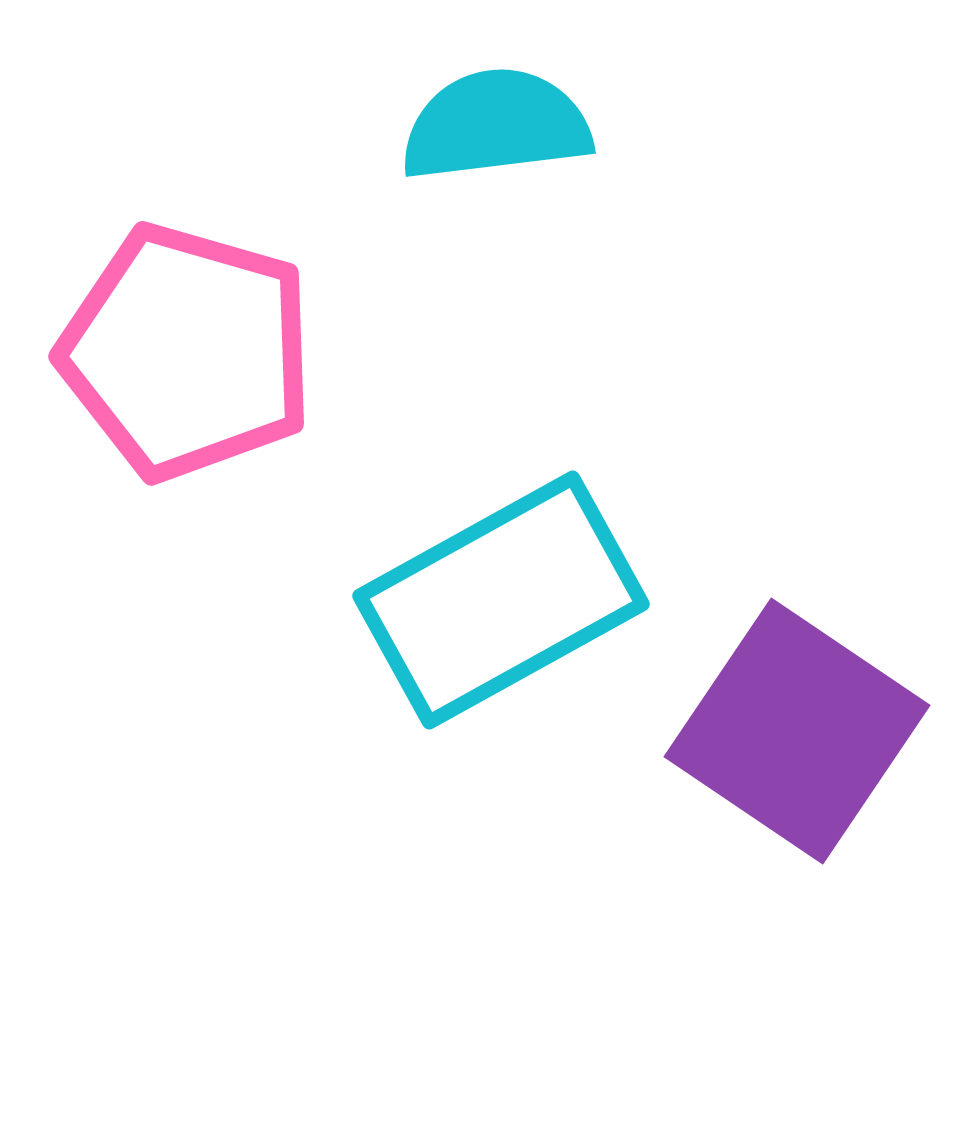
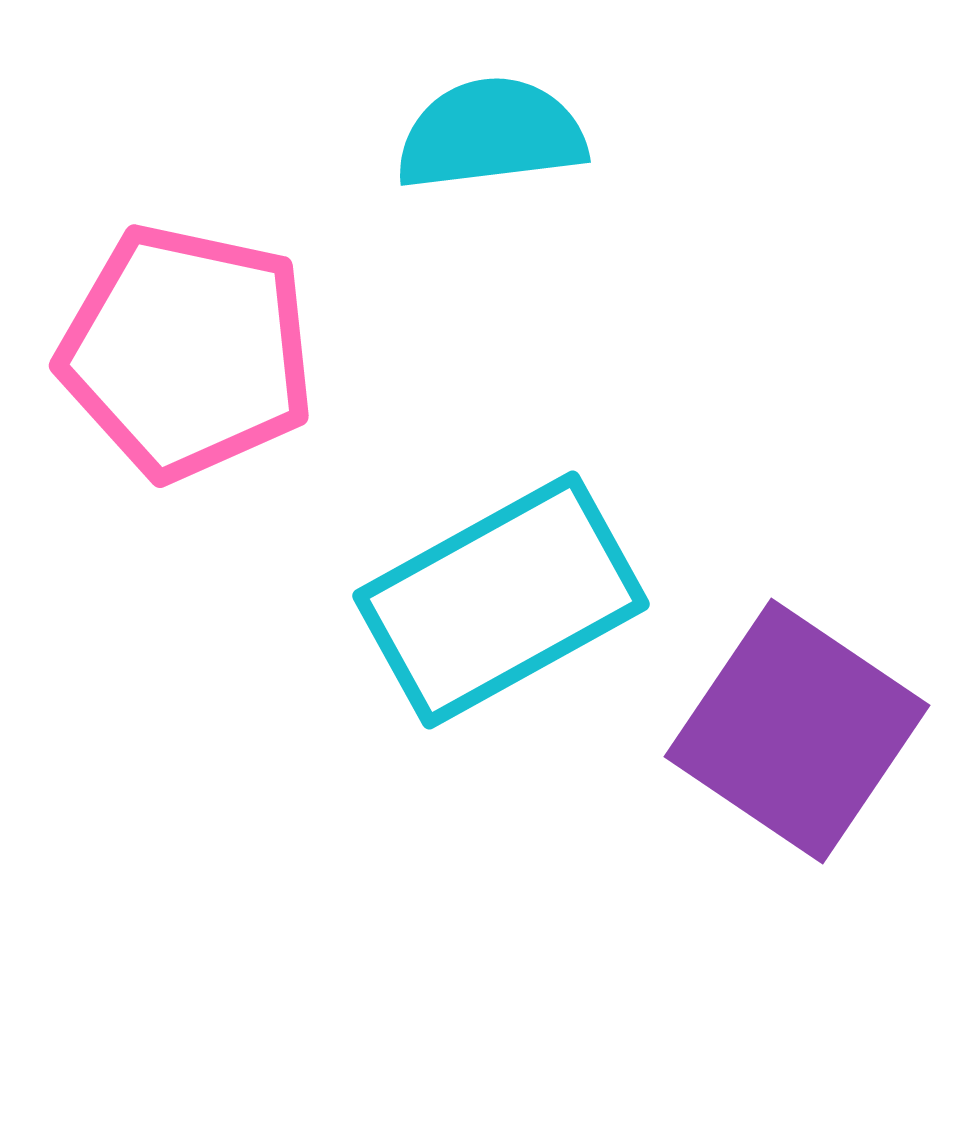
cyan semicircle: moved 5 px left, 9 px down
pink pentagon: rotated 4 degrees counterclockwise
